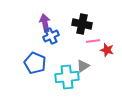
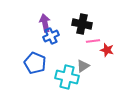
cyan cross: rotated 20 degrees clockwise
